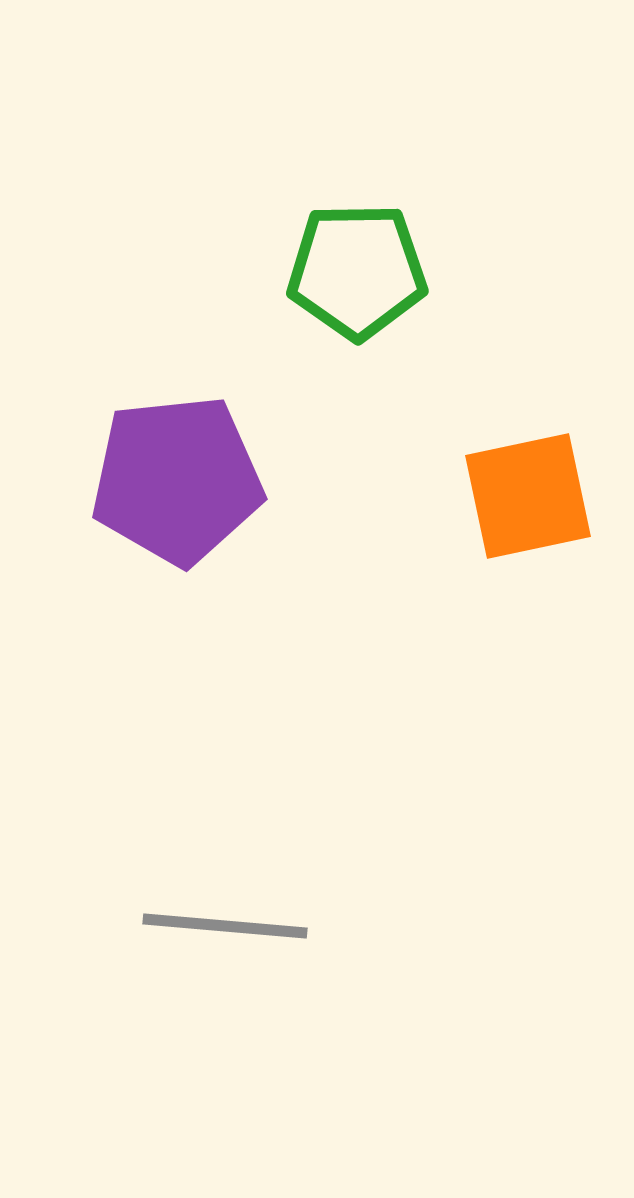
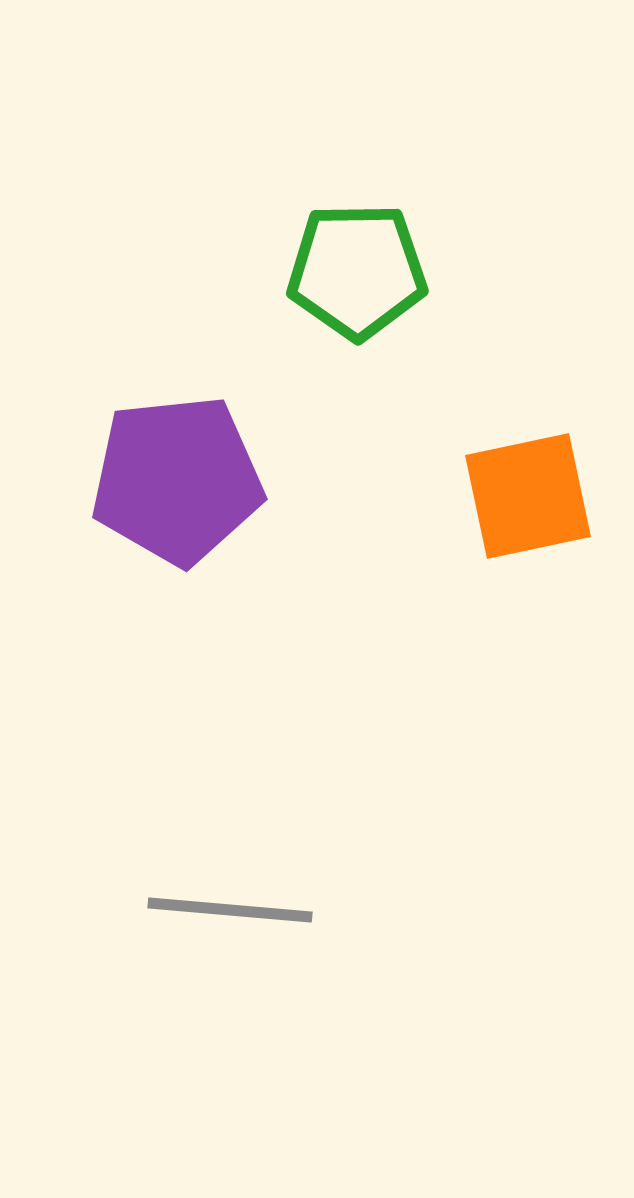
gray line: moved 5 px right, 16 px up
